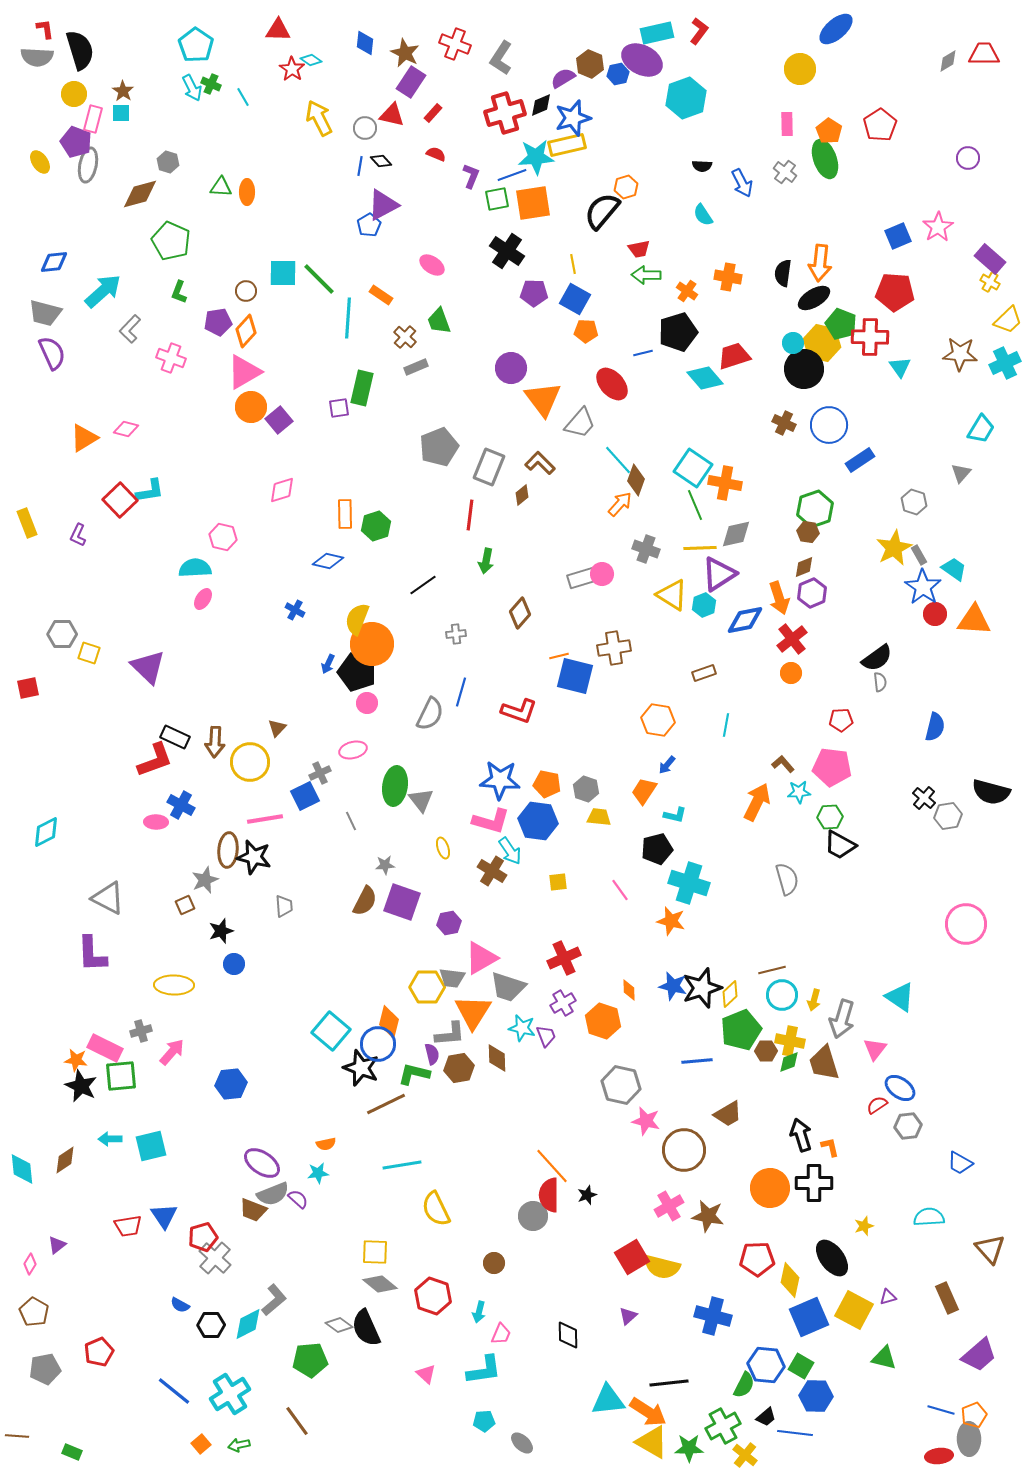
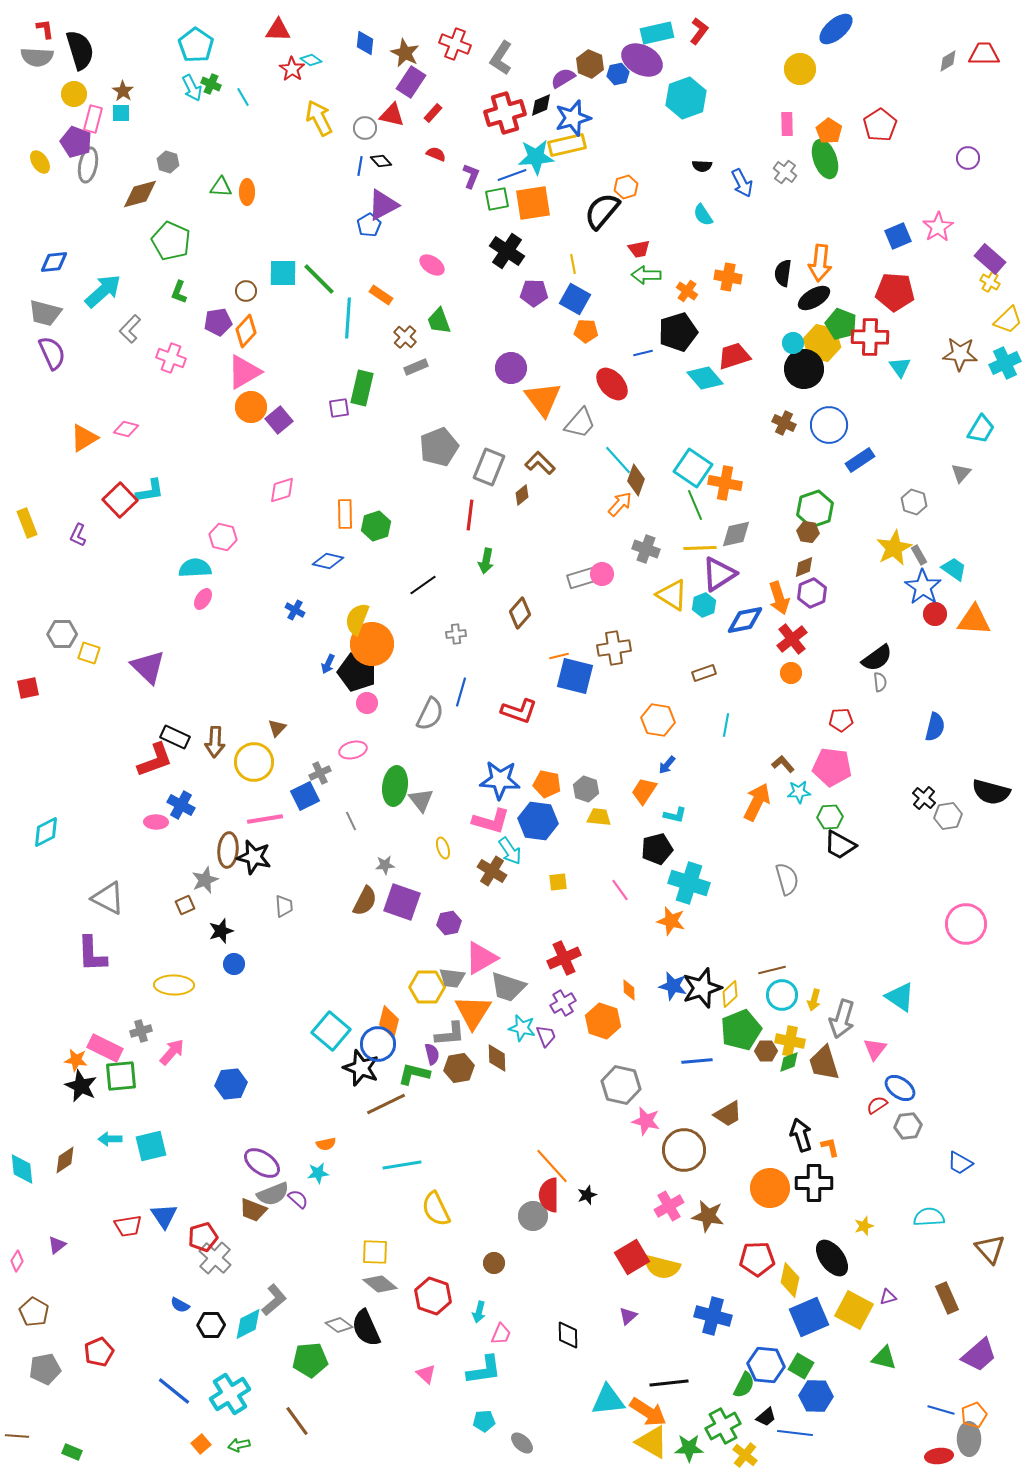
yellow circle at (250, 762): moved 4 px right
pink diamond at (30, 1264): moved 13 px left, 3 px up
